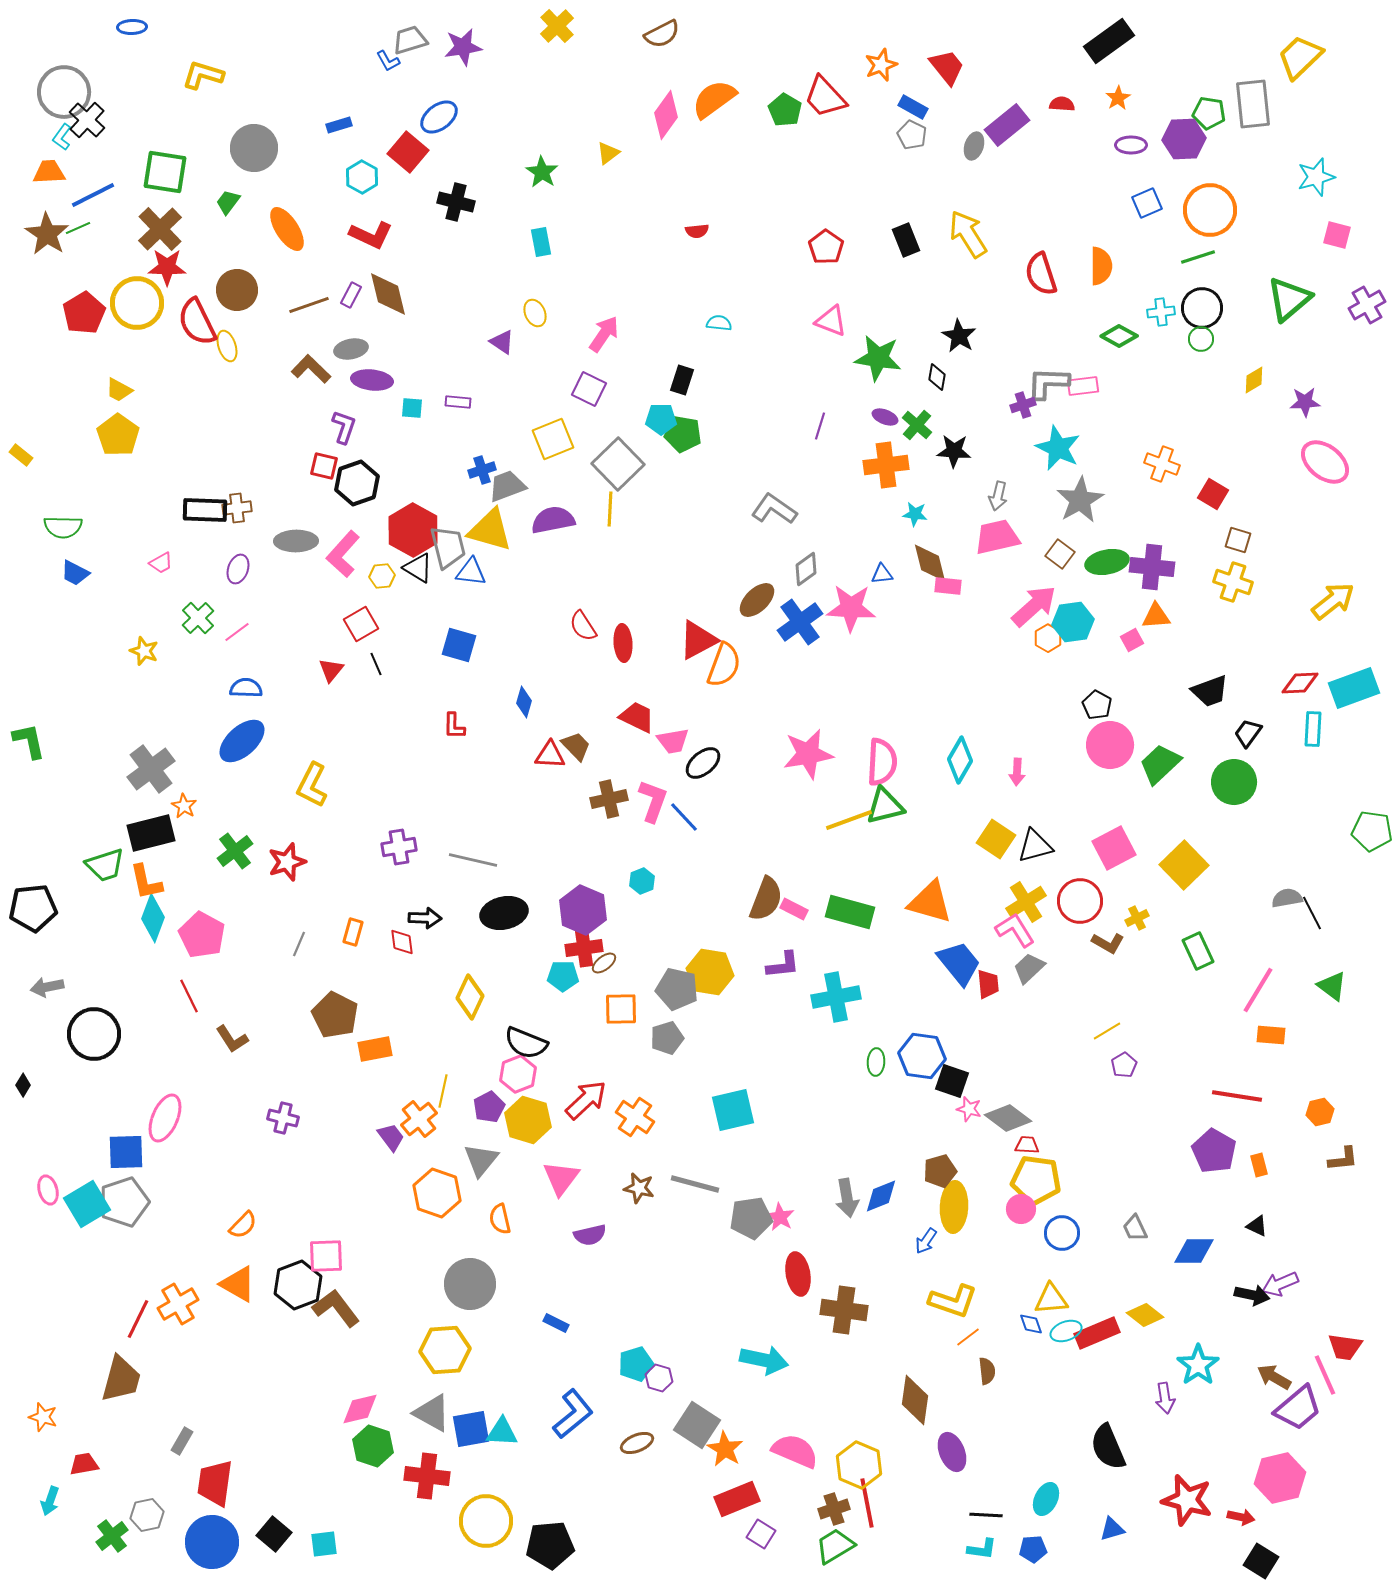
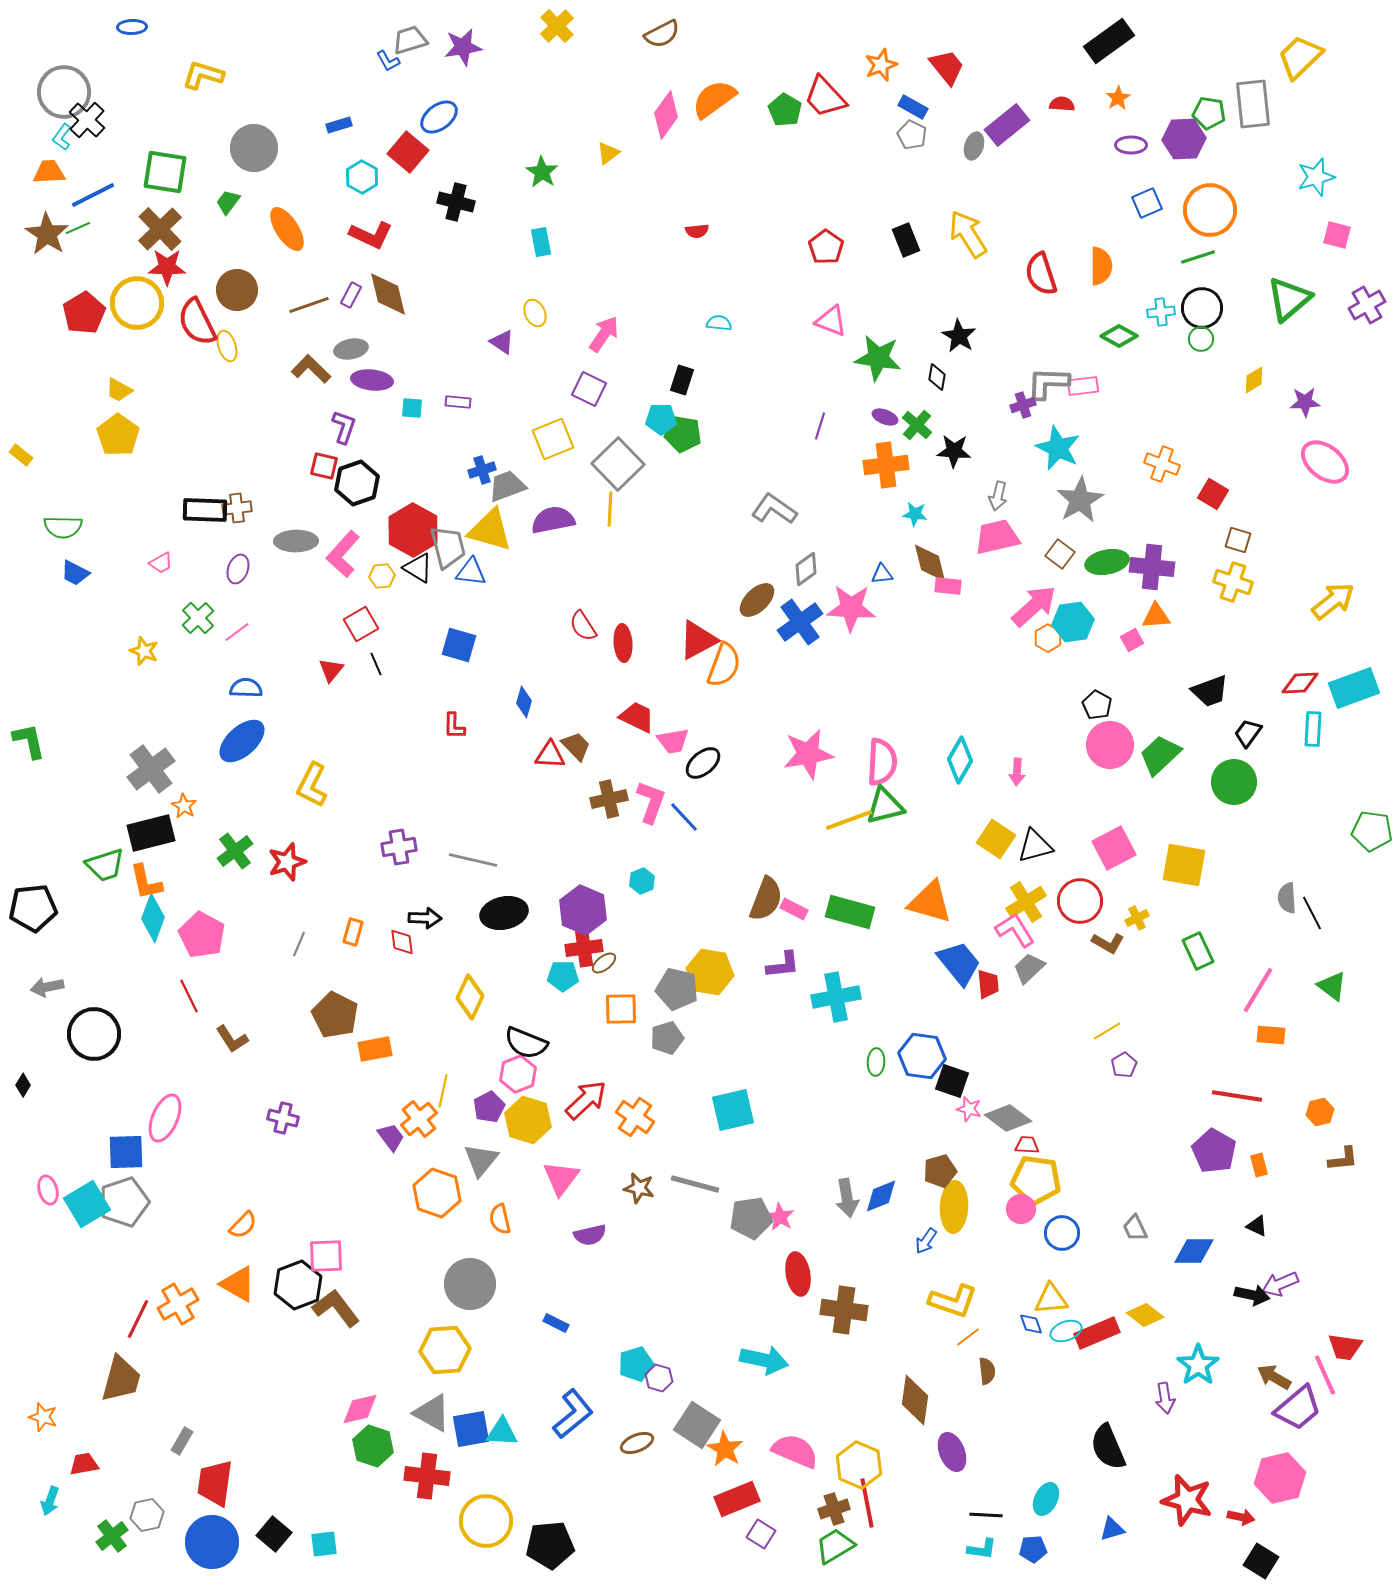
green trapezoid at (1160, 764): moved 9 px up
pink L-shape at (653, 801): moved 2 px left, 1 px down
yellow square at (1184, 865): rotated 36 degrees counterclockwise
gray semicircle at (1287, 898): rotated 84 degrees counterclockwise
